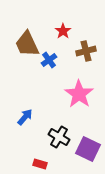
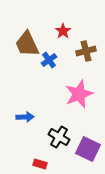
pink star: rotated 16 degrees clockwise
blue arrow: rotated 48 degrees clockwise
